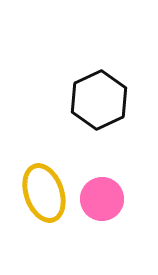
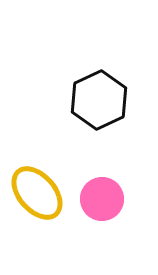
yellow ellipse: moved 7 px left; rotated 22 degrees counterclockwise
